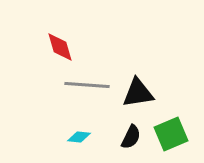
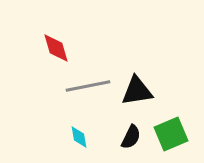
red diamond: moved 4 px left, 1 px down
gray line: moved 1 px right, 1 px down; rotated 15 degrees counterclockwise
black triangle: moved 1 px left, 2 px up
cyan diamond: rotated 75 degrees clockwise
